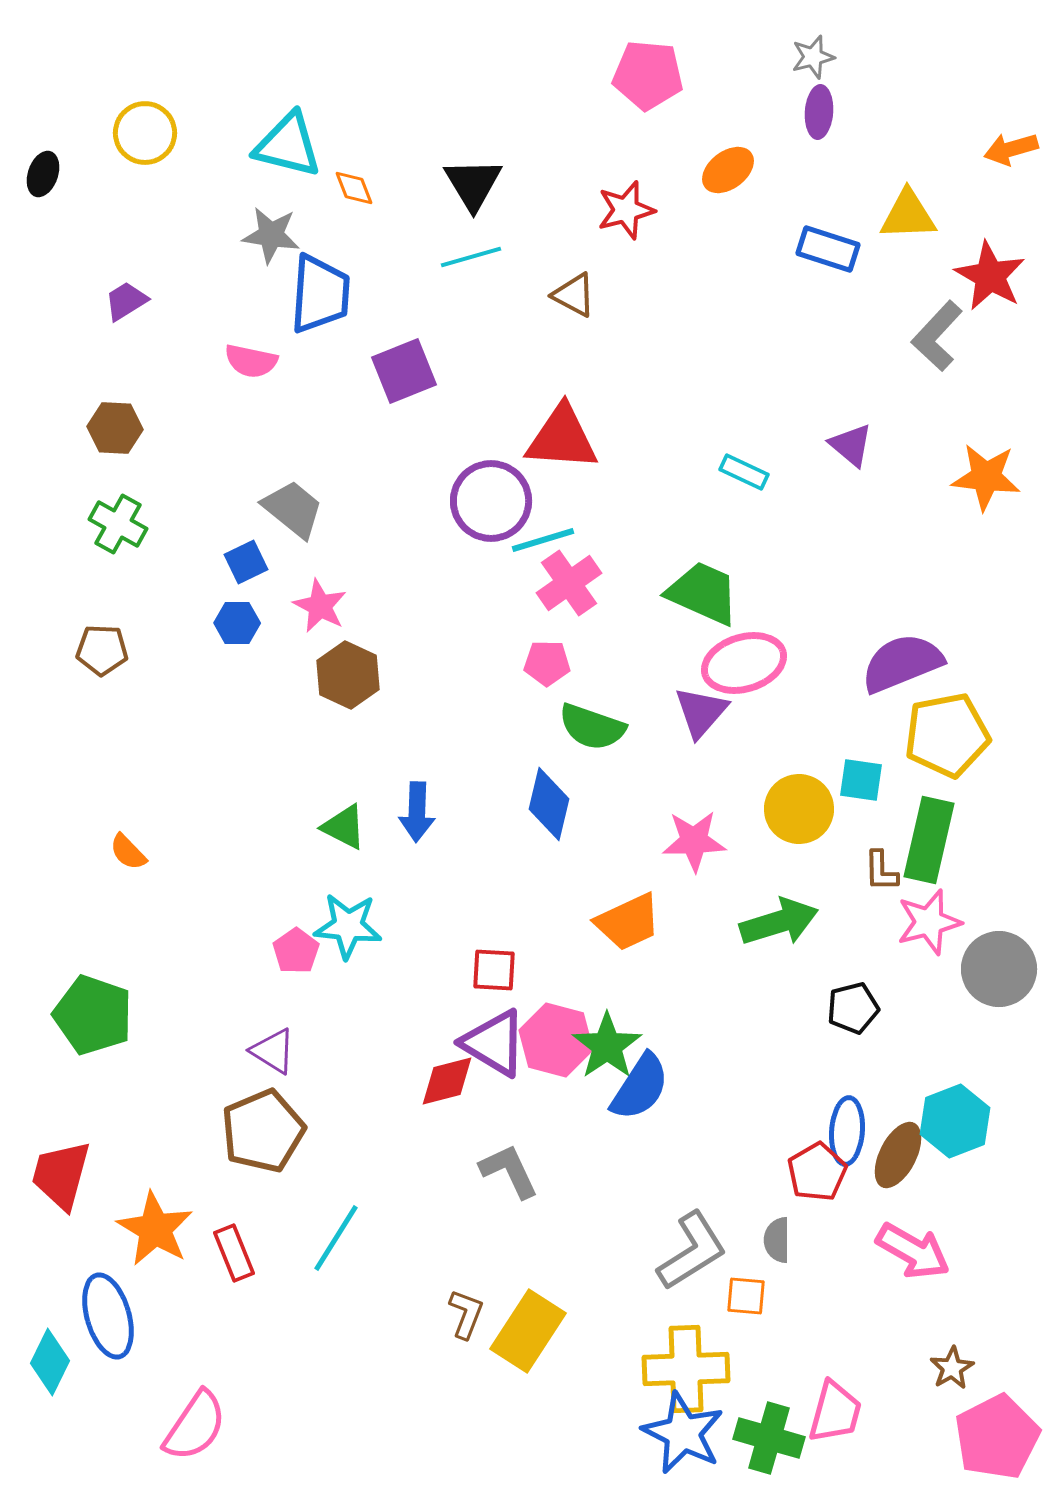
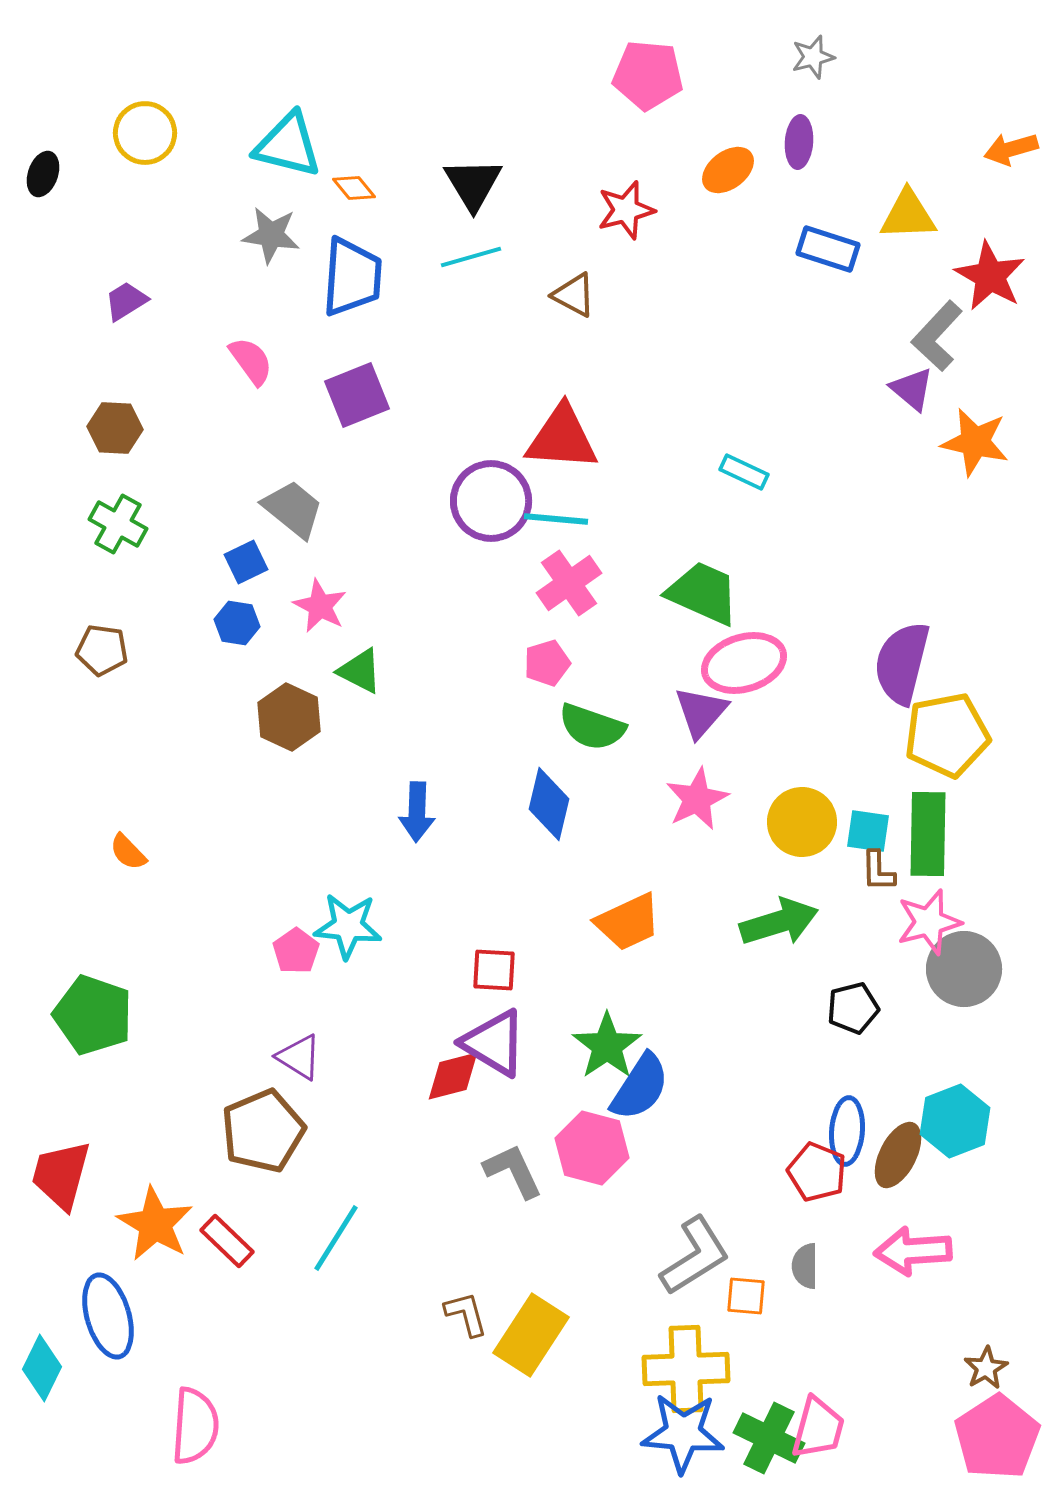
purple ellipse at (819, 112): moved 20 px left, 30 px down
orange diamond at (354, 188): rotated 18 degrees counterclockwise
blue trapezoid at (320, 294): moved 32 px right, 17 px up
pink semicircle at (251, 361): rotated 138 degrees counterclockwise
purple square at (404, 371): moved 47 px left, 24 px down
purple triangle at (851, 445): moved 61 px right, 56 px up
orange star at (986, 477): moved 11 px left, 35 px up; rotated 6 degrees clockwise
cyan line at (543, 540): moved 13 px right, 21 px up; rotated 22 degrees clockwise
blue hexagon at (237, 623): rotated 9 degrees clockwise
brown pentagon at (102, 650): rotated 6 degrees clockwise
pink pentagon at (547, 663): rotated 18 degrees counterclockwise
purple semicircle at (902, 663): rotated 54 degrees counterclockwise
brown hexagon at (348, 675): moved 59 px left, 42 px down
cyan square at (861, 780): moved 7 px right, 51 px down
yellow circle at (799, 809): moved 3 px right, 13 px down
green triangle at (344, 827): moved 16 px right, 156 px up
green rectangle at (929, 840): moved 1 px left, 6 px up; rotated 12 degrees counterclockwise
pink star at (694, 841): moved 3 px right, 42 px up; rotated 24 degrees counterclockwise
brown L-shape at (881, 871): moved 3 px left
gray circle at (999, 969): moved 35 px left
pink hexagon at (556, 1040): moved 36 px right, 108 px down
purple triangle at (273, 1051): moved 26 px right, 6 px down
red diamond at (447, 1081): moved 6 px right, 5 px up
gray L-shape at (509, 1171): moved 4 px right
red pentagon at (817, 1172): rotated 20 degrees counterclockwise
orange star at (155, 1229): moved 5 px up
gray semicircle at (777, 1240): moved 28 px right, 26 px down
gray L-shape at (692, 1251): moved 3 px right, 5 px down
pink arrow at (913, 1251): rotated 146 degrees clockwise
red rectangle at (234, 1253): moved 7 px left, 12 px up; rotated 24 degrees counterclockwise
brown L-shape at (466, 1314): rotated 36 degrees counterclockwise
yellow rectangle at (528, 1331): moved 3 px right, 4 px down
cyan diamond at (50, 1362): moved 8 px left, 6 px down
brown star at (952, 1368): moved 34 px right
pink trapezoid at (835, 1412): moved 17 px left, 16 px down
pink semicircle at (195, 1426): rotated 30 degrees counterclockwise
blue star at (683, 1433): rotated 22 degrees counterclockwise
pink pentagon at (997, 1437): rotated 6 degrees counterclockwise
green cross at (769, 1438): rotated 10 degrees clockwise
